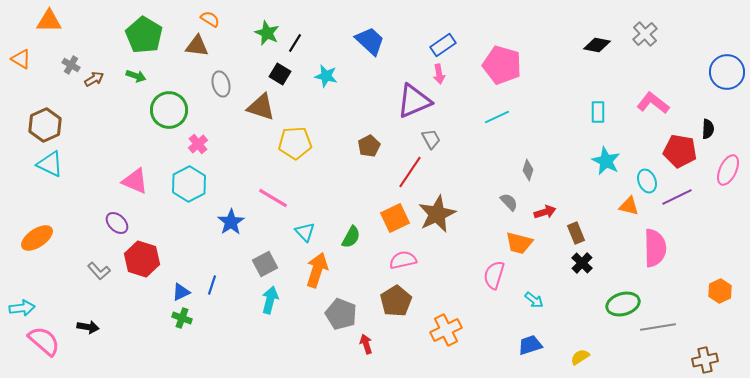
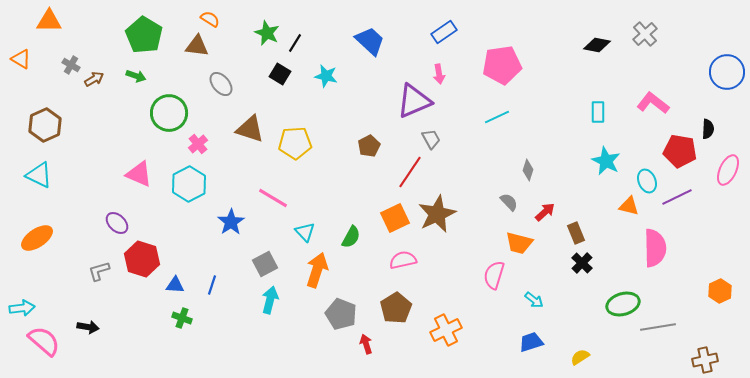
blue rectangle at (443, 45): moved 1 px right, 13 px up
pink pentagon at (502, 65): rotated 24 degrees counterclockwise
gray ellipse at (221, 84): rotated 25 degrees counterclockwise
brown triangle at (261, 107): moved 11 px left, 22 px down
green circle at (169, 110): moved 3 px down
cyan triangle at (50, 164): moved 11 px left, 11 px down
pink triangle at (135, 181): moved 4 px right, 7 px up
red arrow at (545, 212): rotated 25 degrees counterclockwise
gray L-shape at (99, 271): rotated 115 degrees clockwise
blue triangle at (181, 292): moved 6 px left, 7 px up; rotated 30 degrees clockwise
brown pentagon at (396, 301): moved 7 px down
blue trapezoid at (530, 345): moved 1 px right, 3 px up
